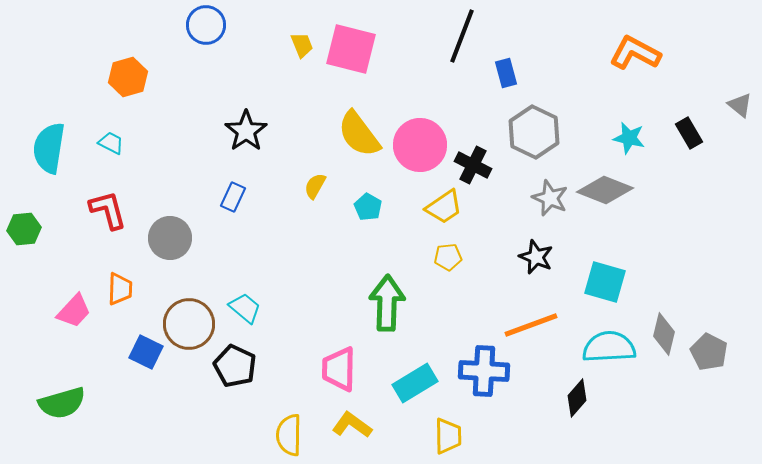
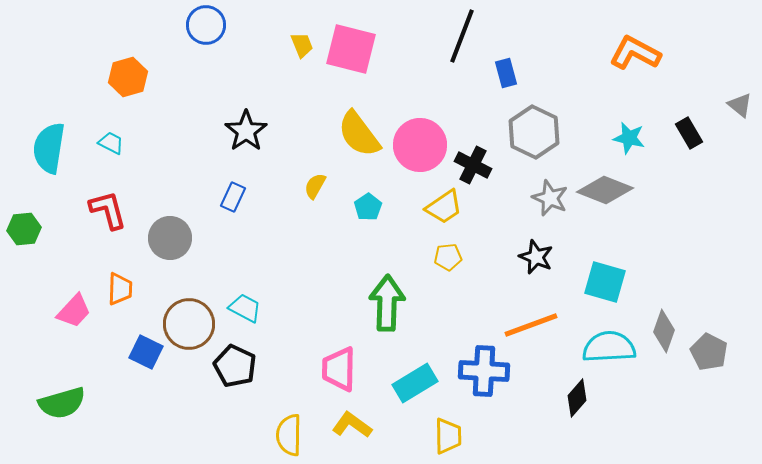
cyan pentagon at (368, 207): rotated 8 degrees clockwise
cyan trapezoid at (245, 308): rotated 12 degrees counterclockwise
gray diamond at (664, 334): moved 3 px up; rotated 6 degrees clockwise
